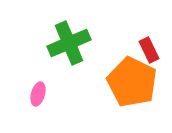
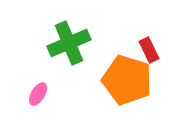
orange pentagon: moved 5 px left, 2 px up; rotated 9 degrees counterclockwise
pink ellipse: rotated 15 degrees clockwise
